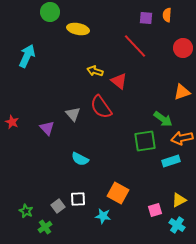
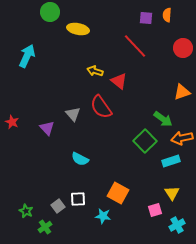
green square: rotated 35 degrees counterclockwise
yellow triangle: moved 7 px left, 7 px up; rotated 35 degrees counterclockwise
cyan cross: rotated 28 degrees clockwise
